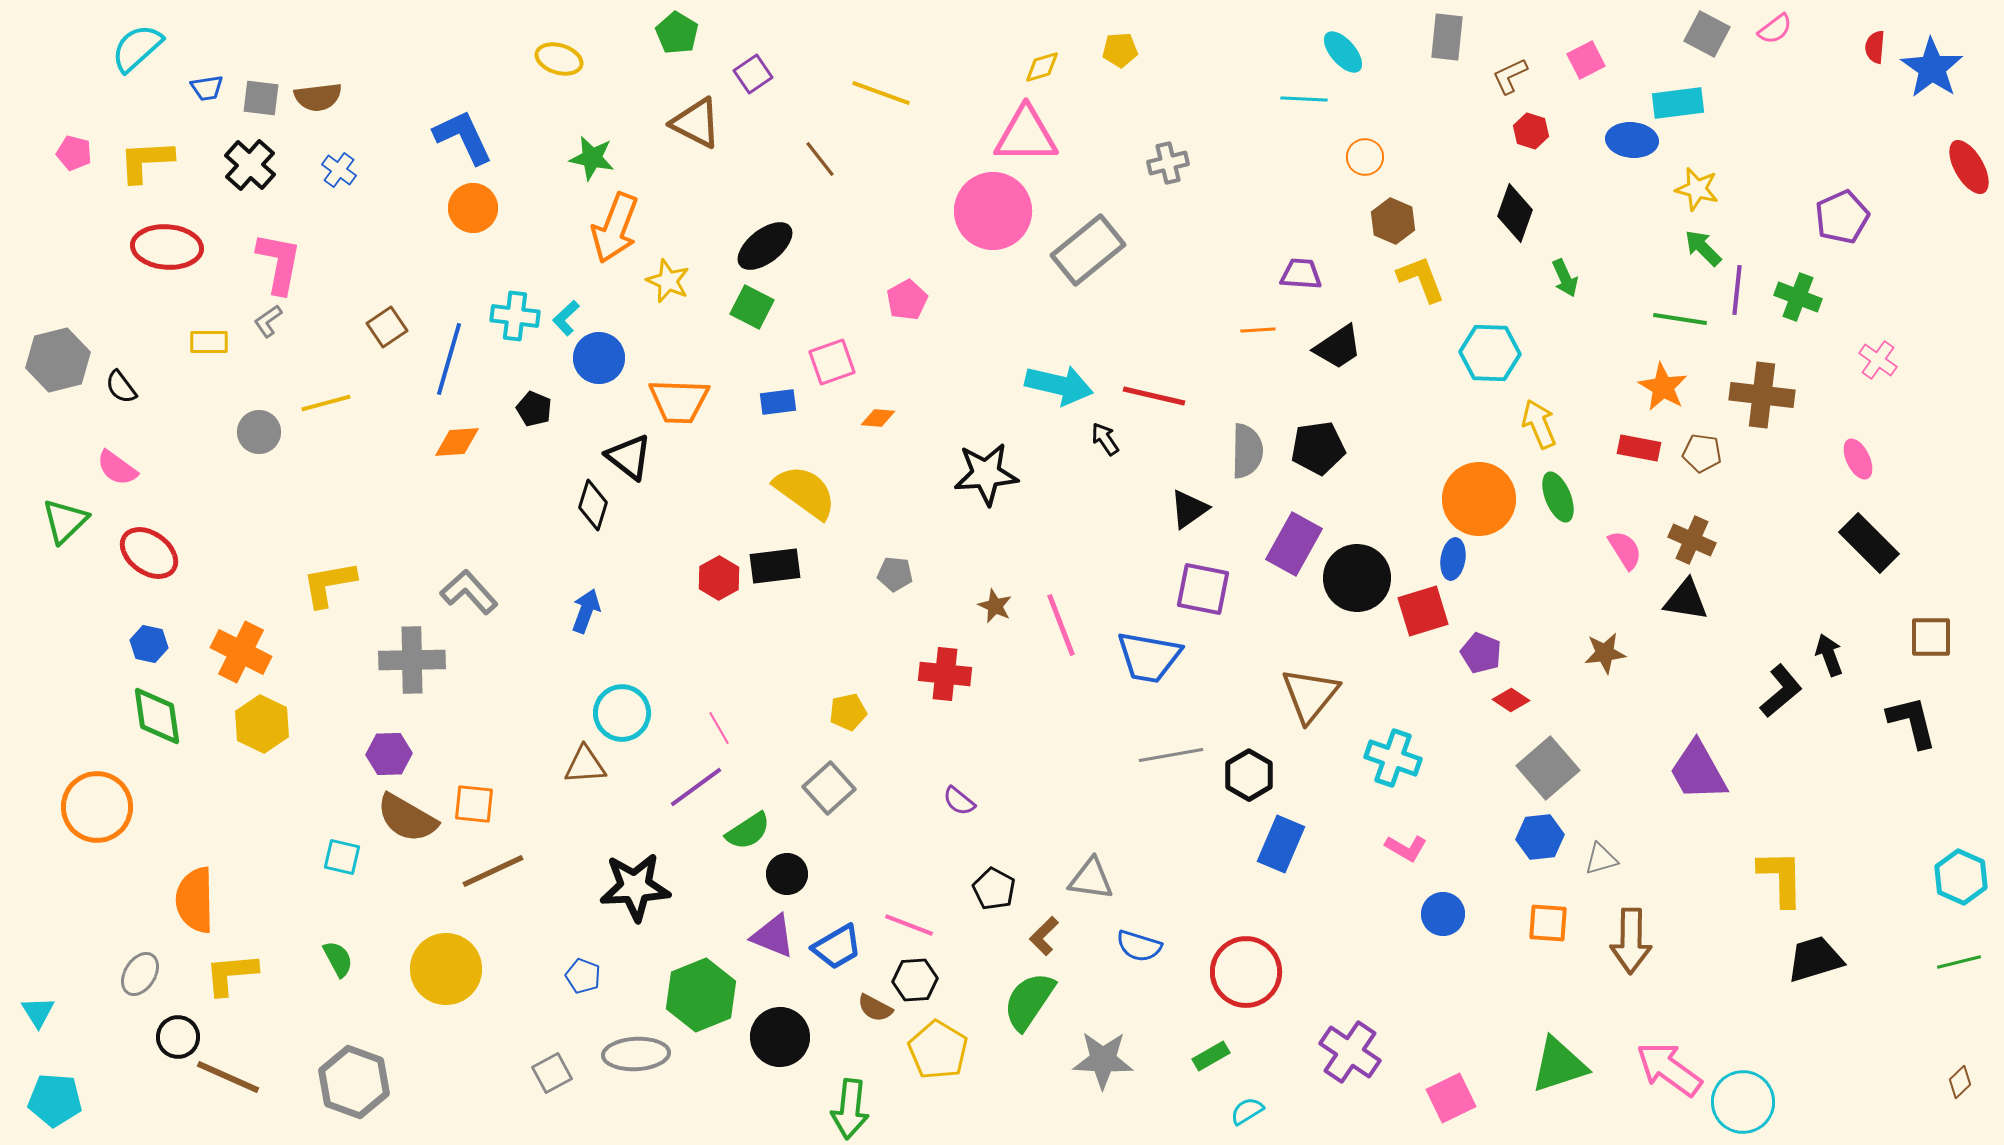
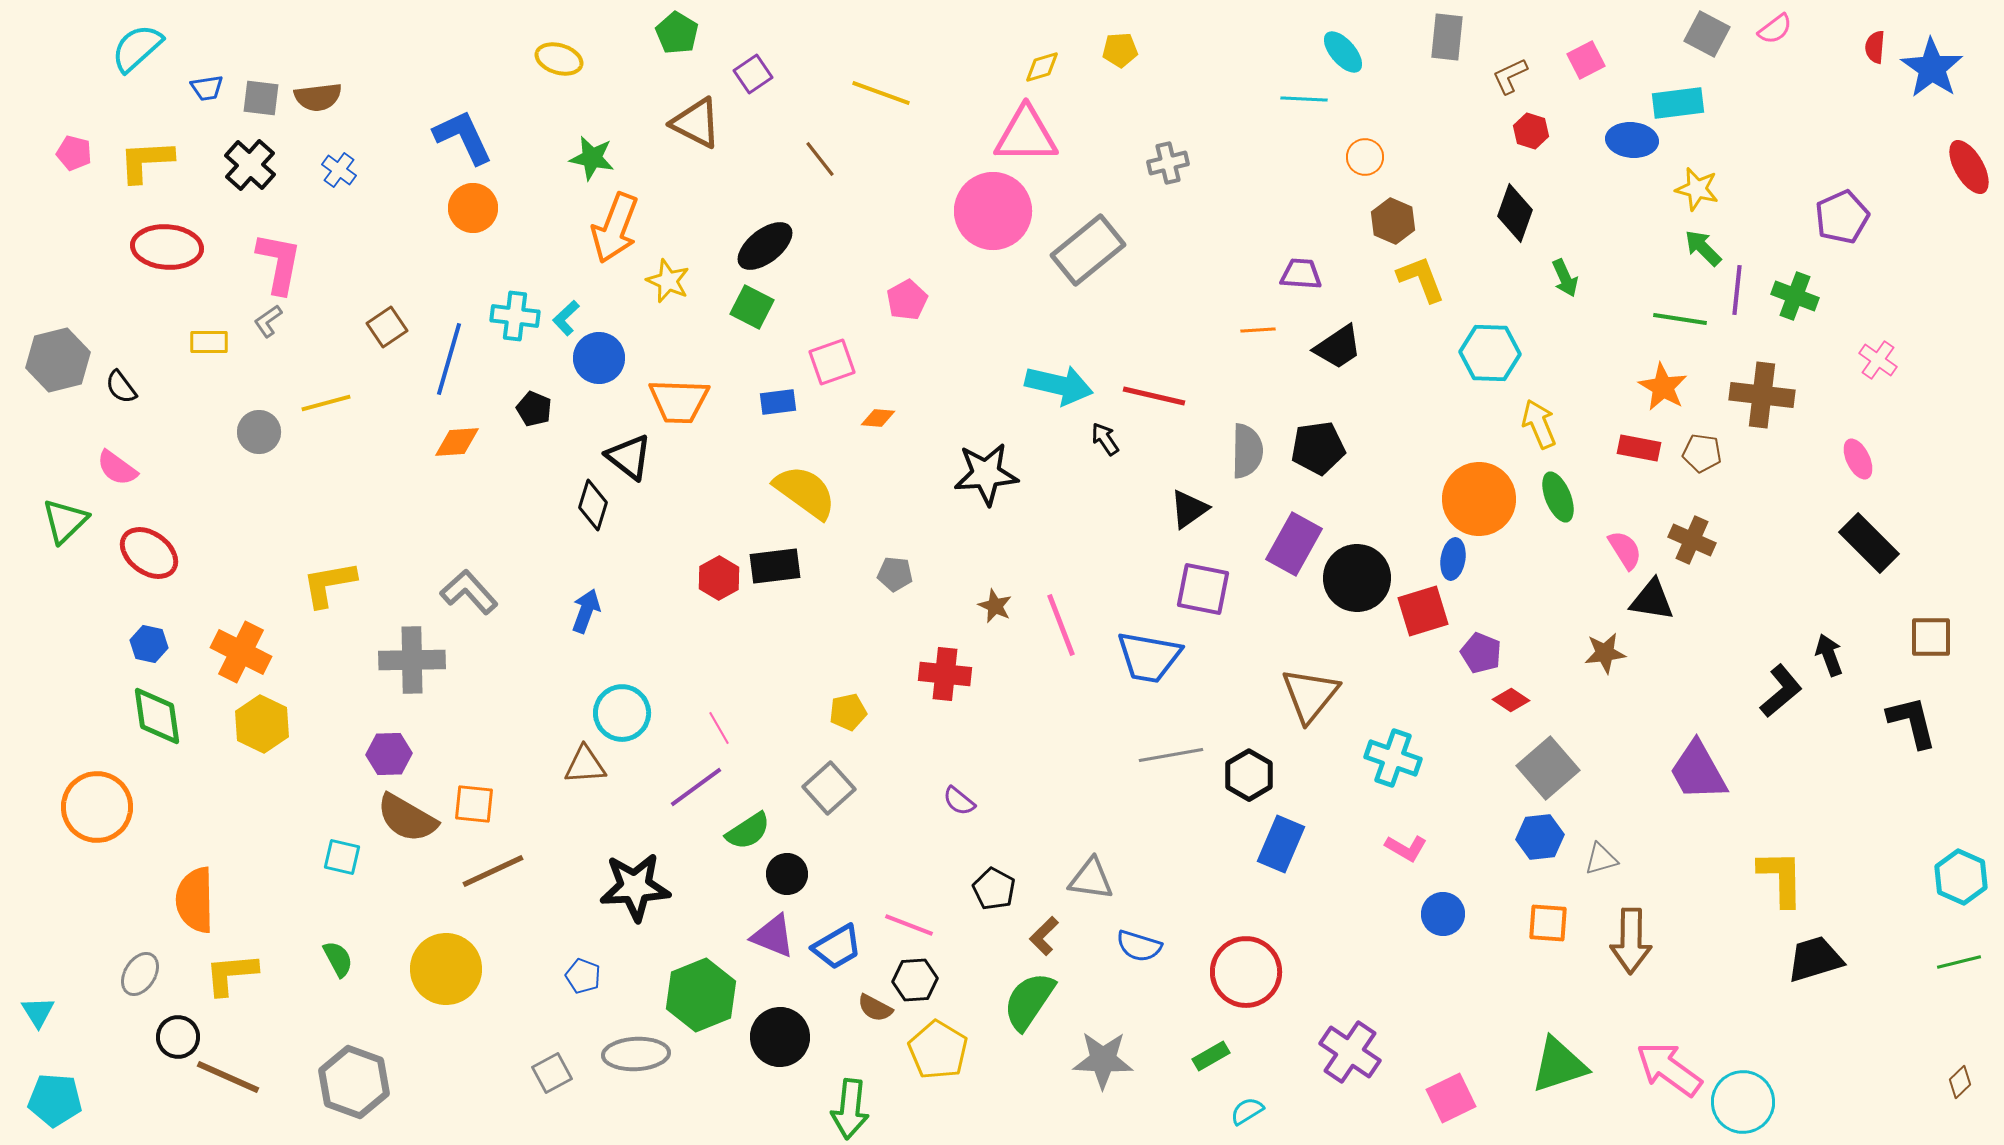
green cross at (1798, 297): moved 3 px left, 1 px up
black triangle at (1686, 600): moved 34 px left
